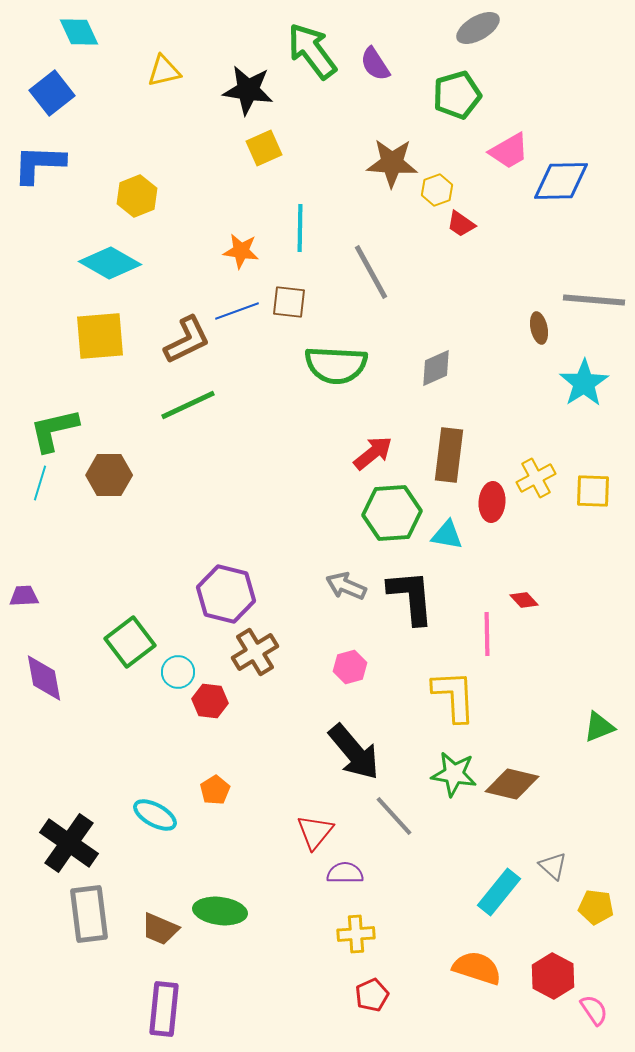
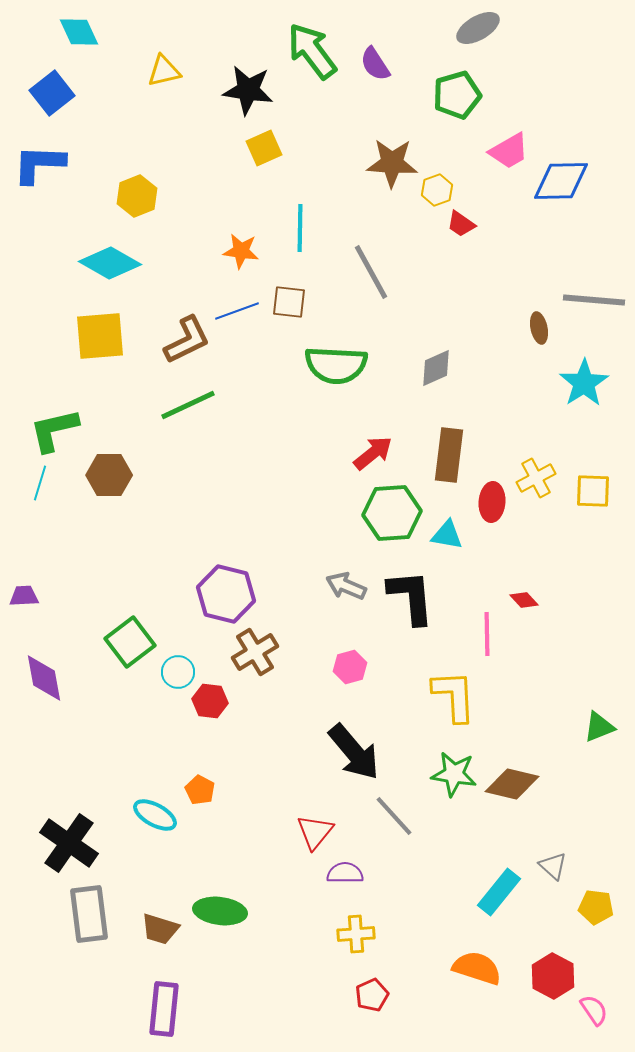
orange pentagon at (215, 790): moved 15 px left; rotated 12 degrees counterclockwise
brown trapezoid at (160, 929): rotated 6 degrees counterclockwise
